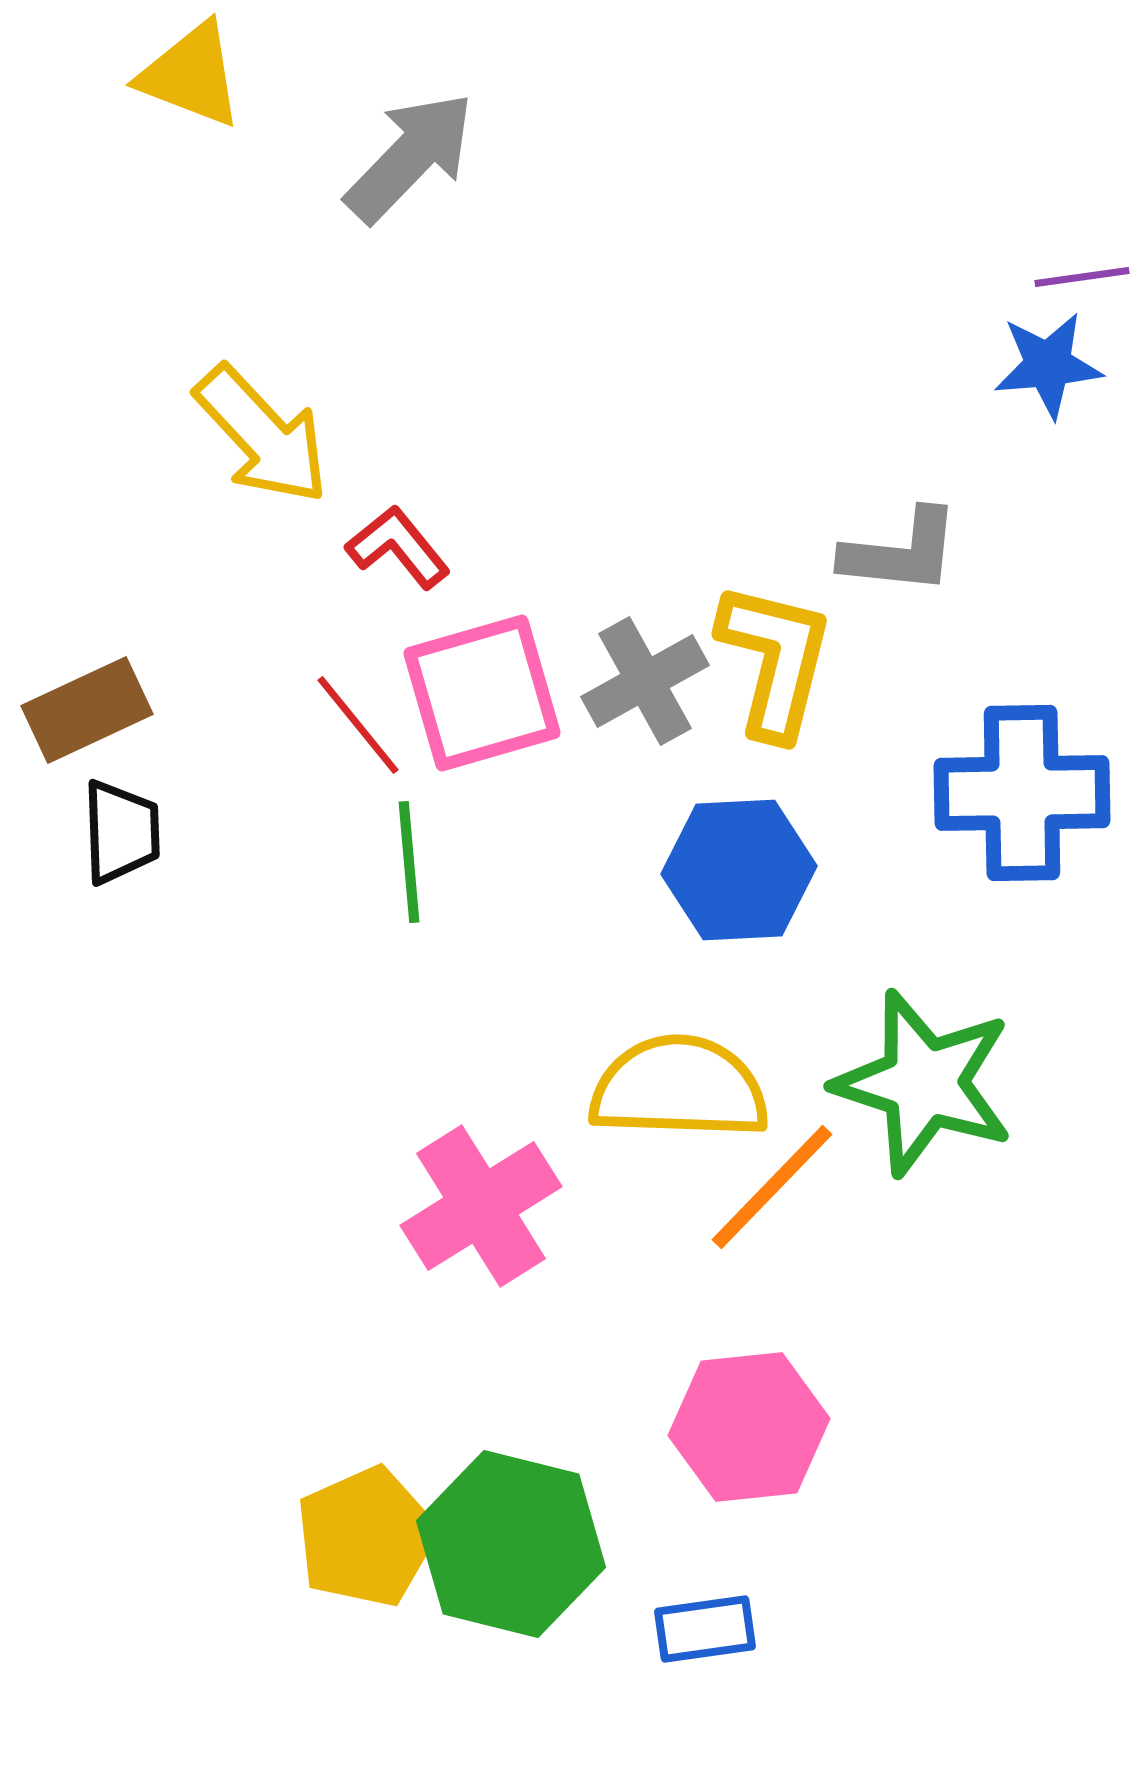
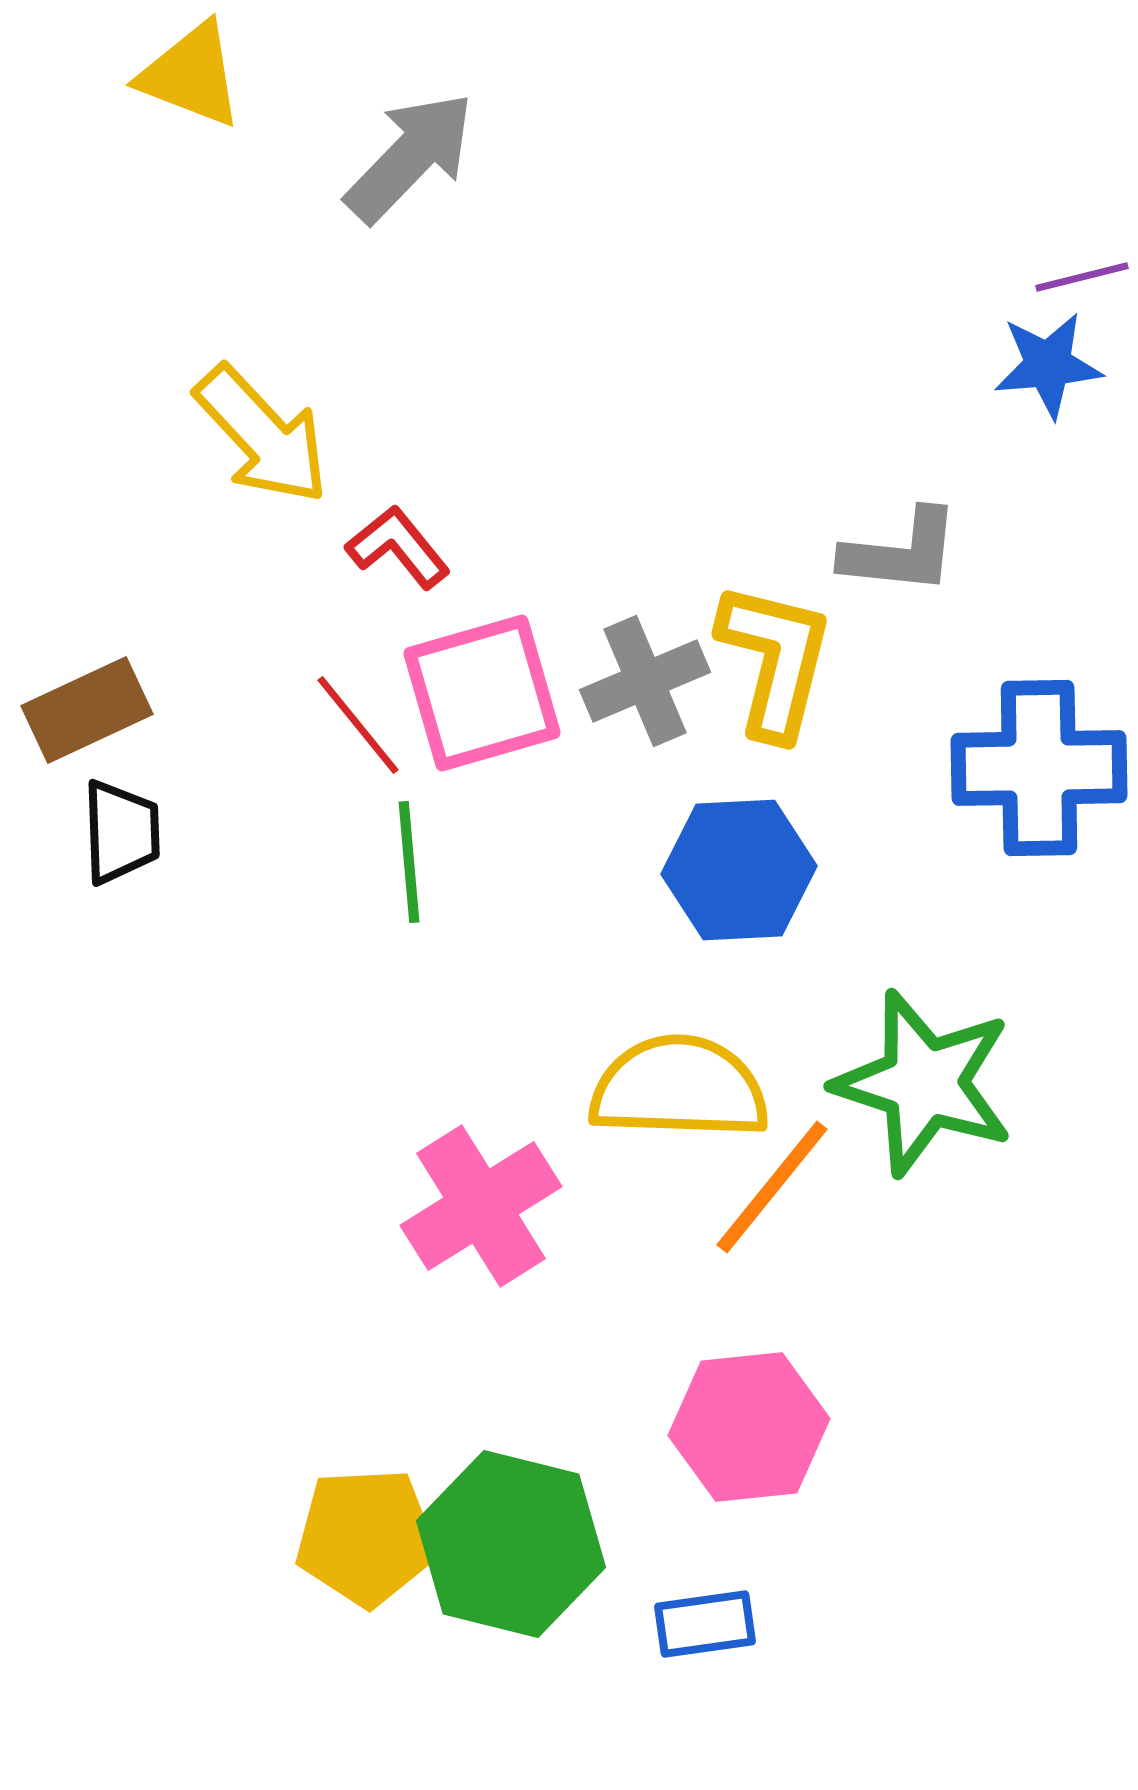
purple line: rotated 6 degrees counterclockwise
gray cross: rotated 6 degrees clockwise
blue cross: moved 17 px right, 25 px up
orange line: rotated 5 degrees counterclockwise
yellow pentagon: rotated 21 degrees clockwise
blue rectangle: moved 5 px up
